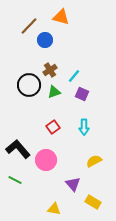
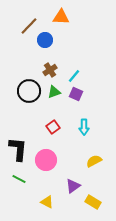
orange triangle: rotated 12 degrees counterclockwise
black circle: moved 6 px down
purple square: moved 6 px left
black L-shape: rotated 45 degrees clockwise
green line: moved 4 px right, 1 px up
purple triangle: moved 2 px down; rotated 35 degrees clockwise
yellow triangle: moved 7 px left, 7 px up; rotated 16 degrees clockwise
